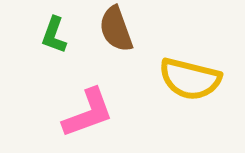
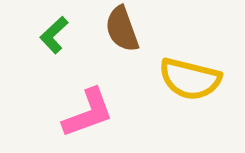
brown semicircle: moved 6 px right
green L-shape: rotated 27 degrees clockwise
